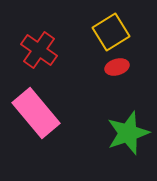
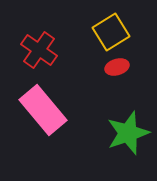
pink rectangle: moved 7 px right, 3 px up
